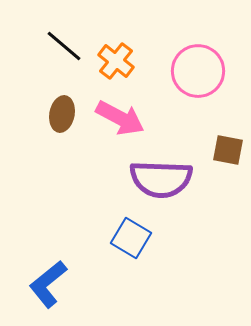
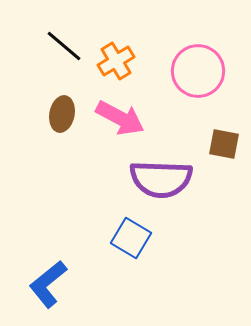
orange cross: rotated 21 degrees clockwise
brown square: moved 4 px left, 6 px up
